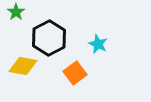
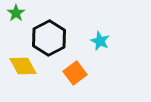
green star: moved 1 px down
cyan star: moved 2 px right, 3 px up
yellow diamond: rotated 52 degrees clockwise
